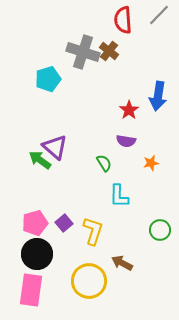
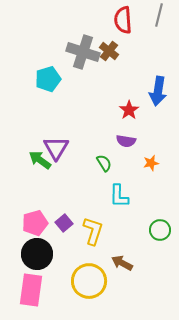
gray line: rotated 30 degrees counterclockwise
blue arrow: moved 5 px up
purple triangle: moved 1 px right, 1 px down; rotated 20 degrees clockwise
